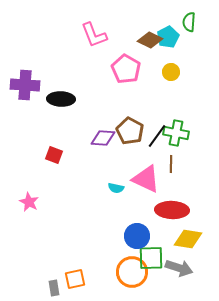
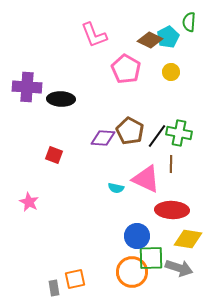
purple cross: moved 2 px right, 2 px down
green cross: moved 3 px right
